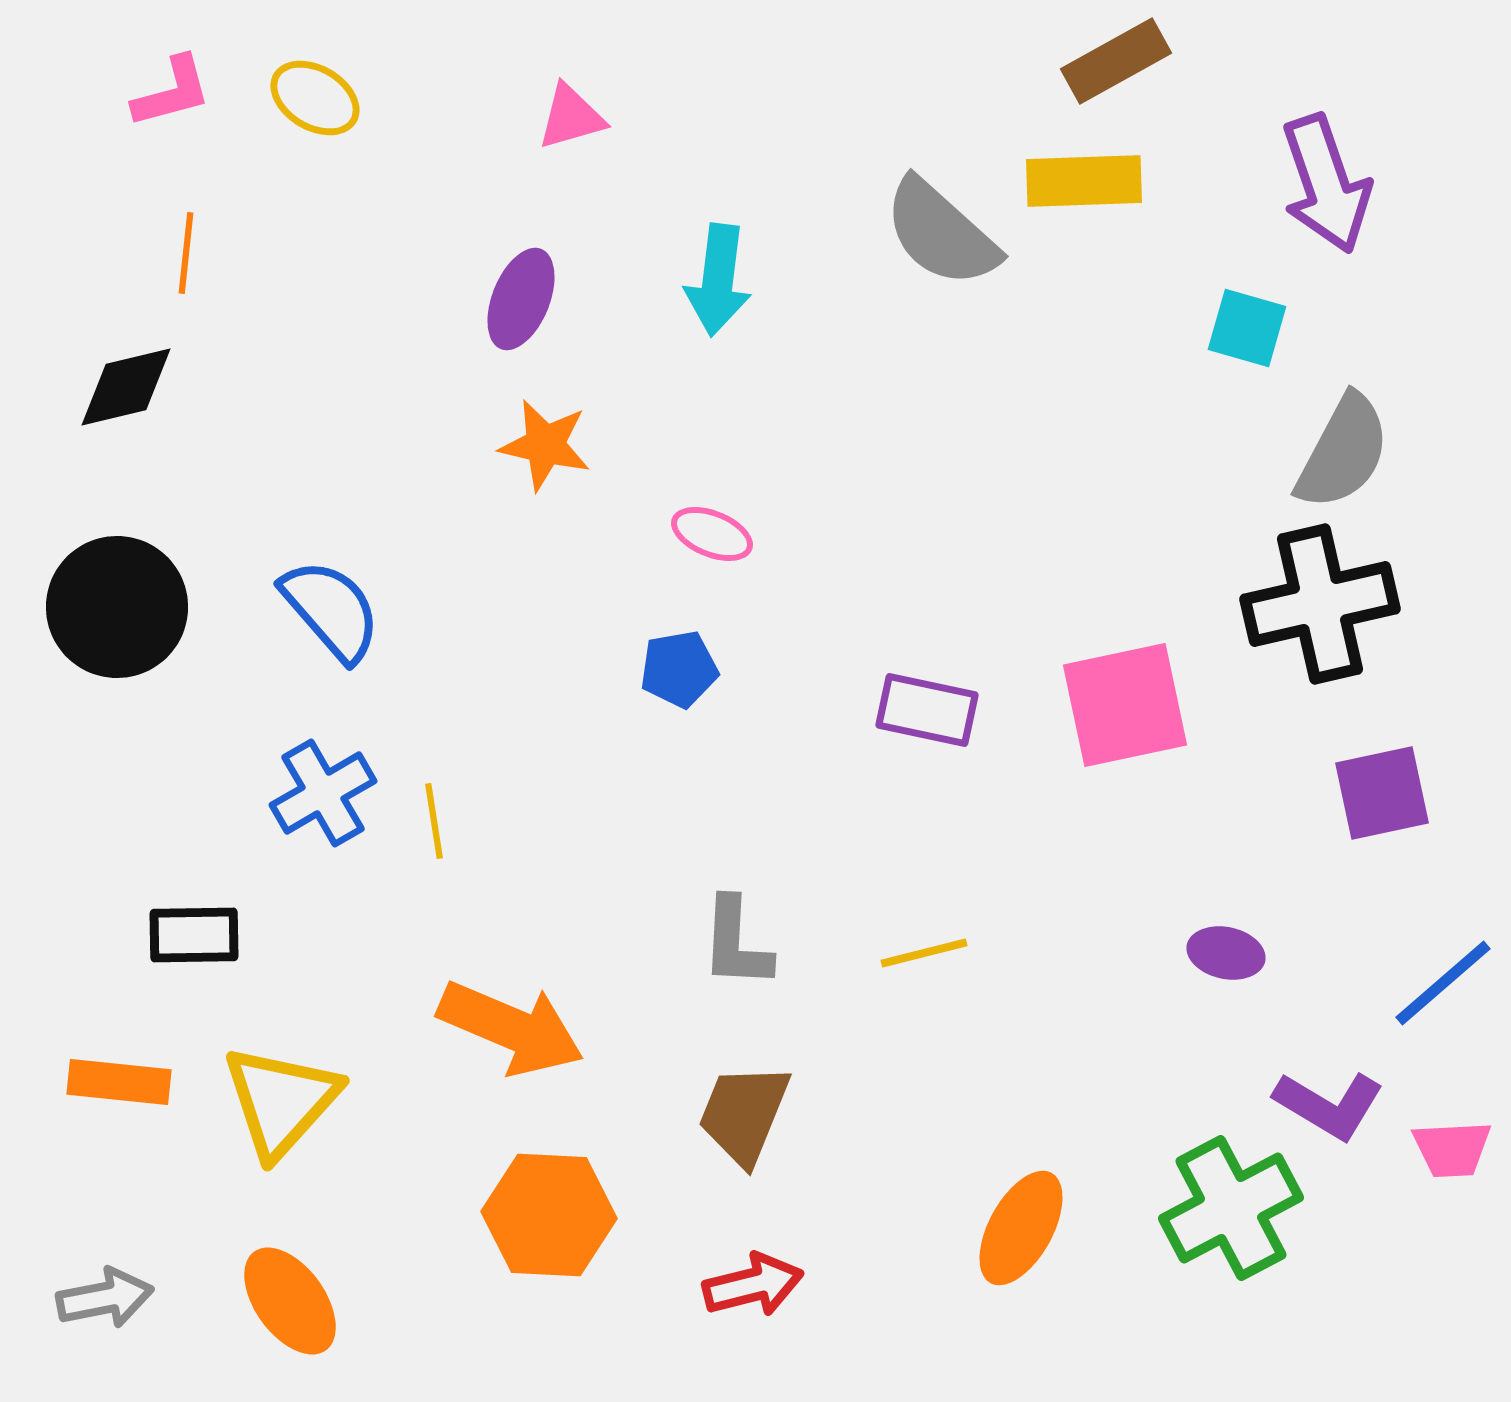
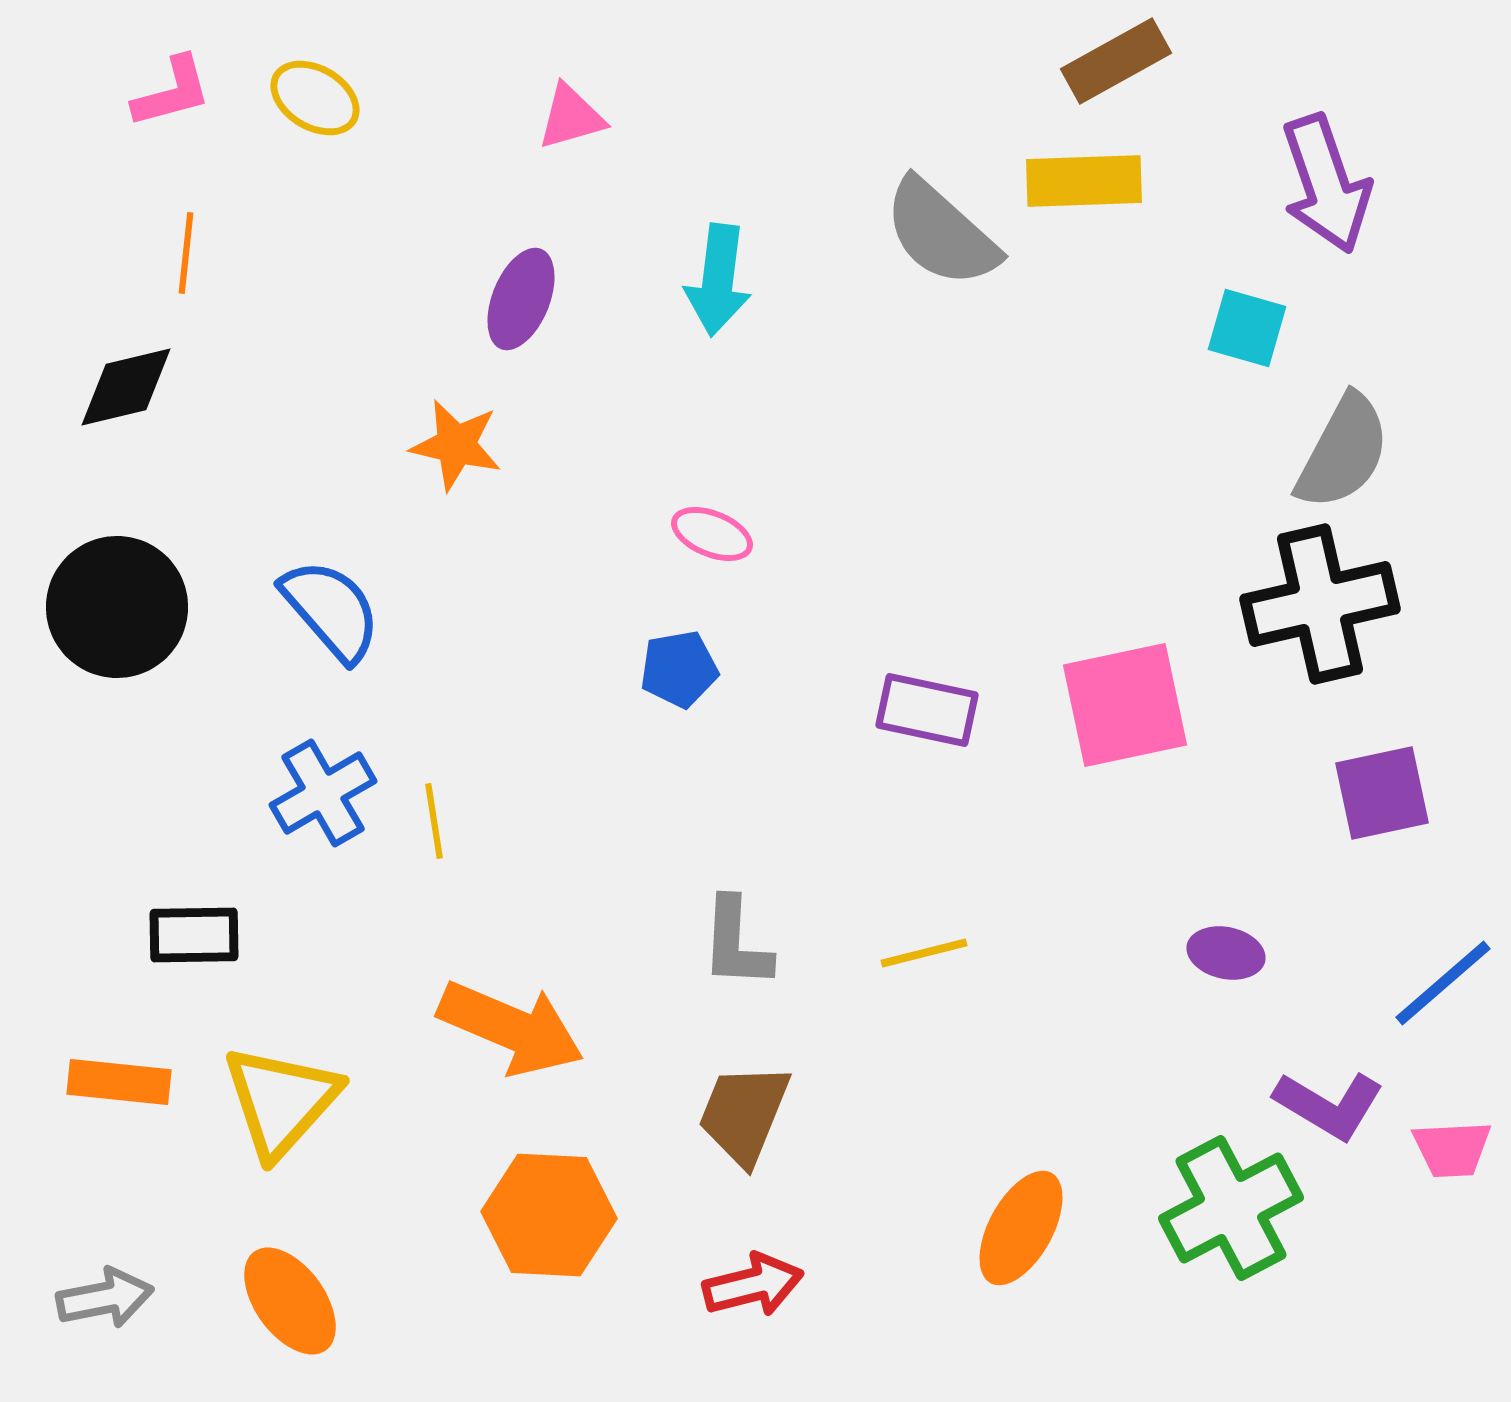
orange star at (545, 445): moved 89 px left
